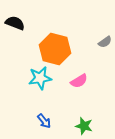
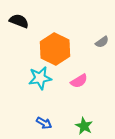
black semicircle: moved 4 px right, 2 px up
gray semicircle: moved 3 px left
orange hexagon: rotated 12 degrees clockwise
blue arrow: moved 2 px down; rotated 21 degrees counterclockwise
green star: rotated 12 degrees clockwise
